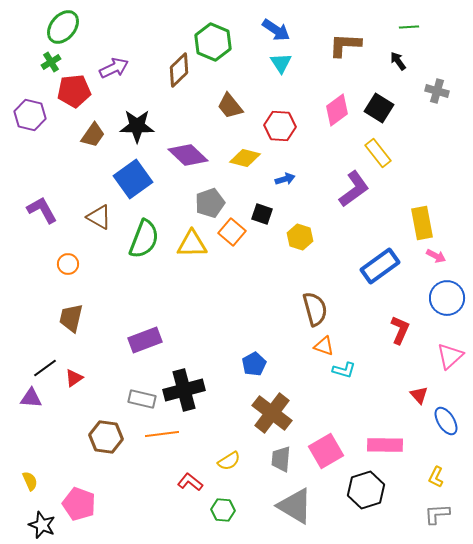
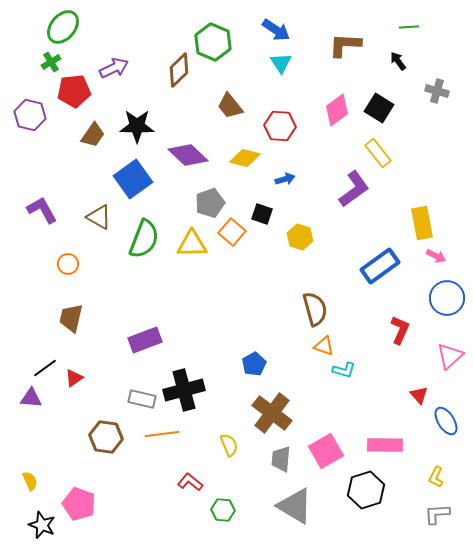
yellow semicircle at (229, 461): moved 16 px up; rotated 80 degrees counterclockwise
